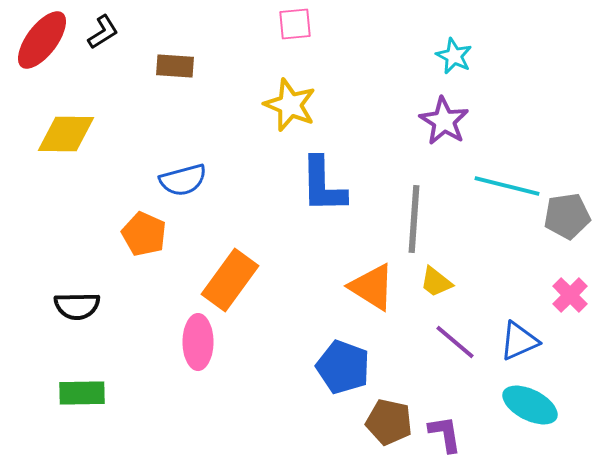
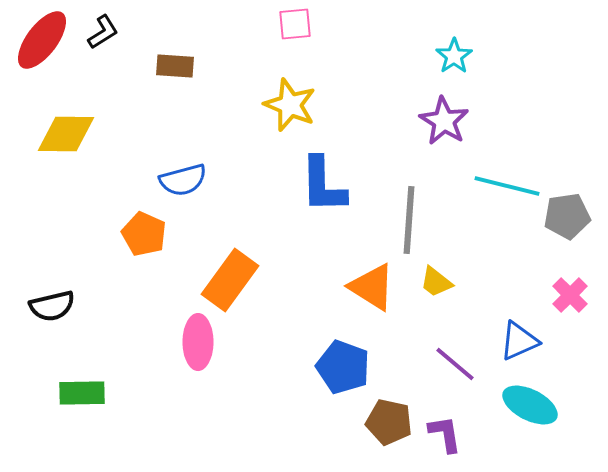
cyan star: rotated 12 degrees clockwise
gray line: moved 5 px left, 1 px down
black semicircle: moved 25 px left; rotated 12 degrees counterclockwise
purple line: moved 22 px down
